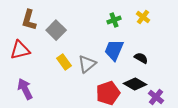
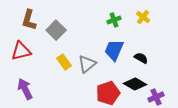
red triangle: moved 1 px right, 1 px down
purple cross: rotated 28 degrees clockwise
